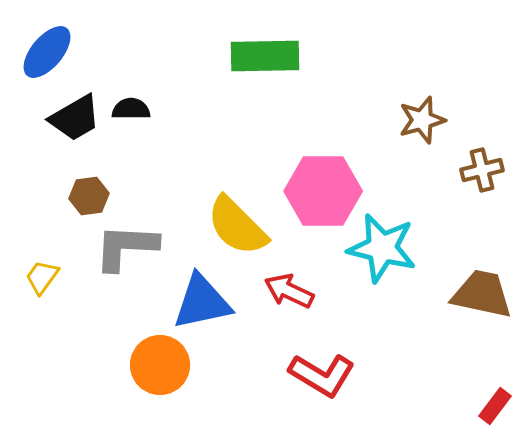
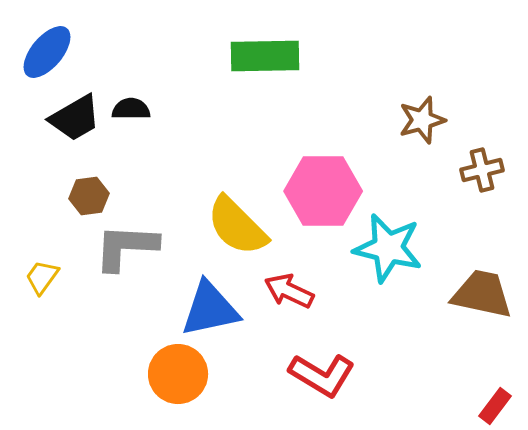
cyan star: moved 6 px right
blue triangle: moved 8 px right, 7 px down
orange circle: moved 18 px right, 9 px down
